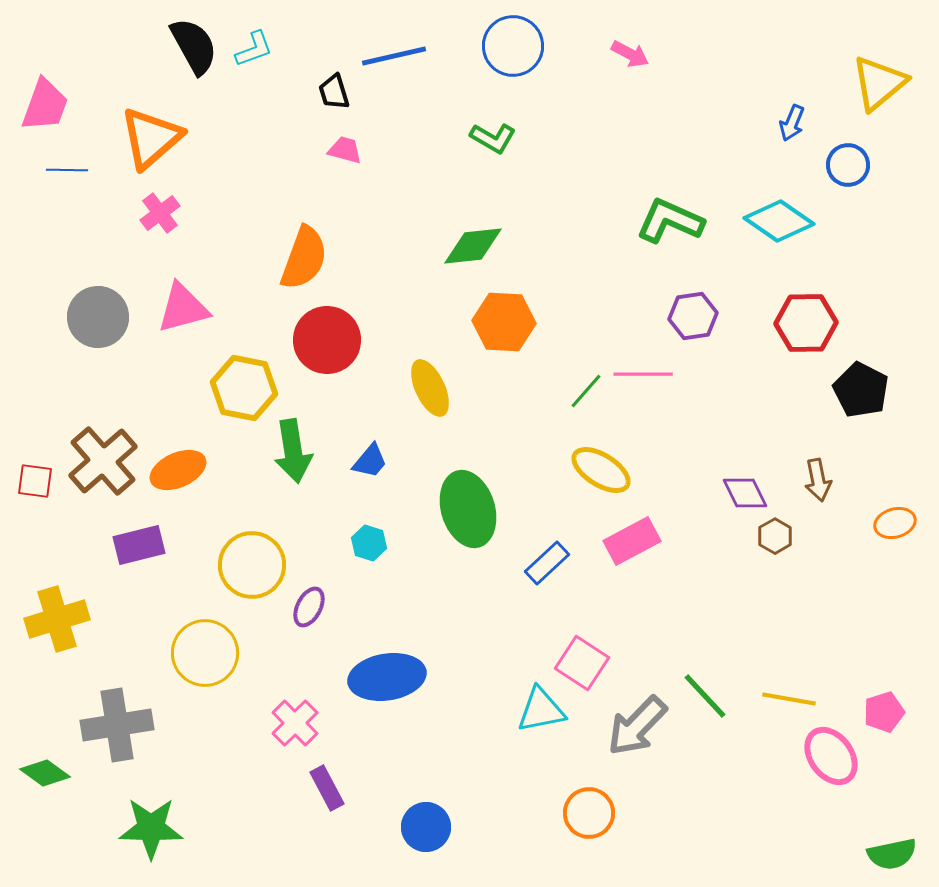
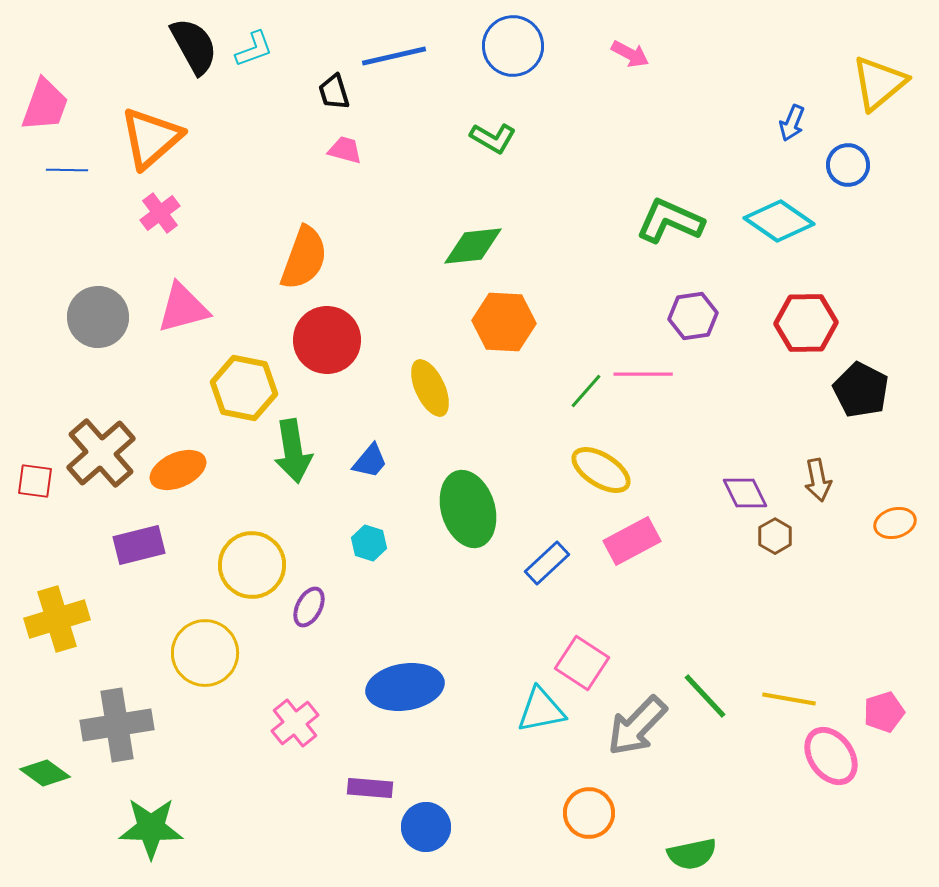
brown cross at (103, 461): moved 2 px left, 8 px up
blue ellipse at (387, 677): moved 18 px right, 10 px down
pink cross at (295, 723): rotated 6 degrees clockwise
purple rectangle at (327, 788): moved 43 px right; rotated 57 degrees counterclockwise
green semicircle at (892, 854): moved 200 px left
